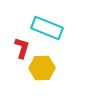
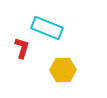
yellow hexagon: moved 21 px right, 2 px down
